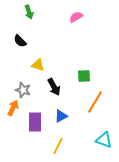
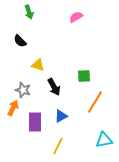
cyan triangle: rotated 30 degrees counterclockwise
